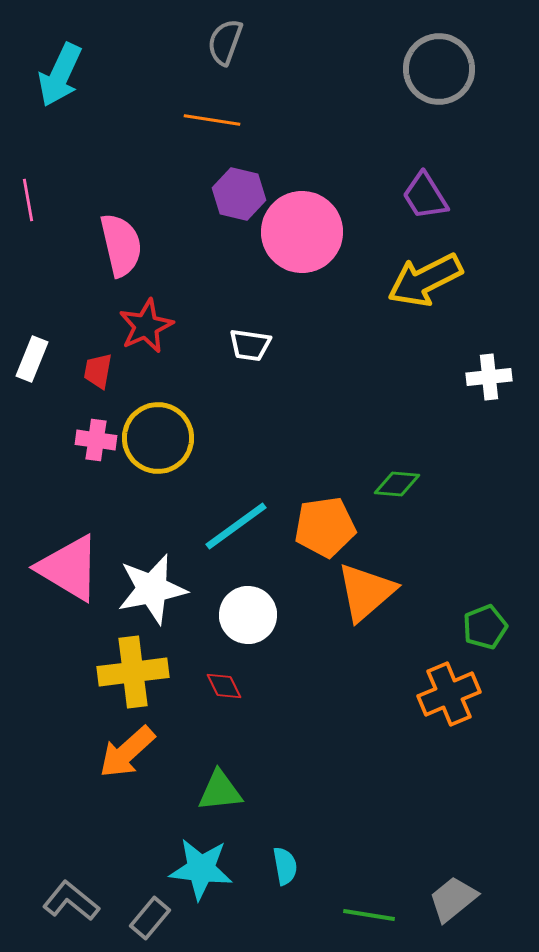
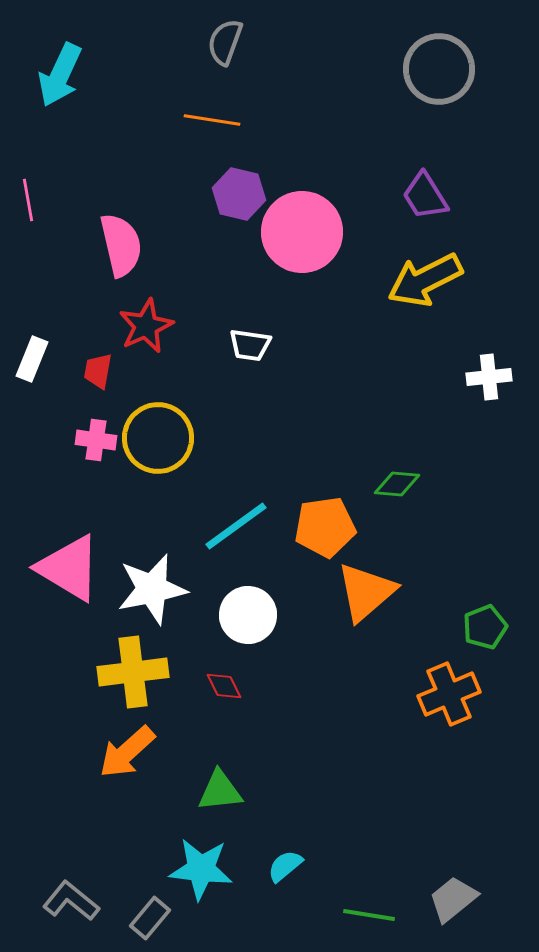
cyan semicircle: rotated 120 degrees counterclockwise
